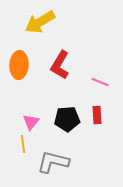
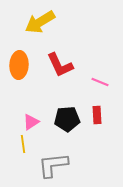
red L-shape: rotated 56 degrees counterclockwise
pink triangle: rotated 18 degrees clockwise
gray L-shape: moved 3 px down; rotated 20 degrees counterclockwise
